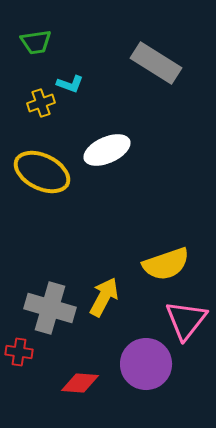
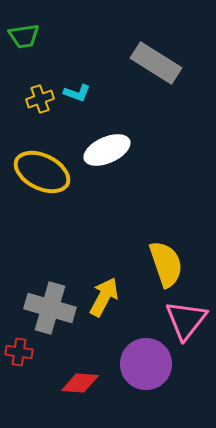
green trapezoid: moved 12 px left, 6 px up
cyan L-shape: moved 7 px right, 9 px down
yellow cross: moved 1 px left, 4 px up
yellow semicircle: rotated 90 degrees counterclockwise
